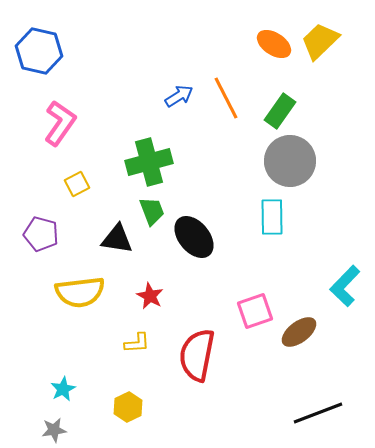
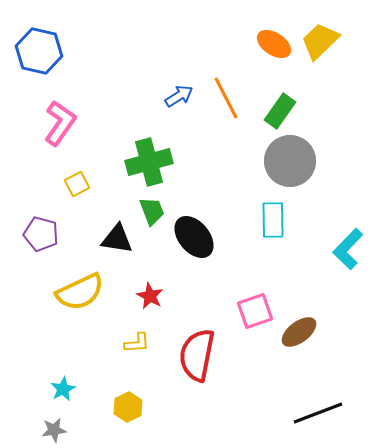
cyan rectangle: moved 1 px right, 3 px down
cyan L-shape: moved 3 px right, 37 px up
yellow semicircle: rotated 18 degrees counterclockwise
